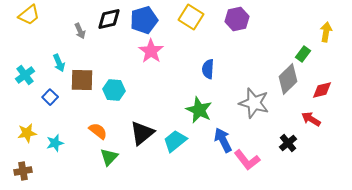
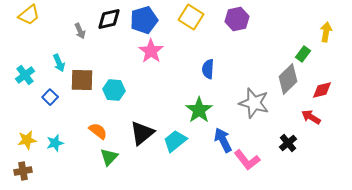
green star: rotated 12 degrees clockwise
red arrow: moved 2 px up
yellow star: moved 7 px down
